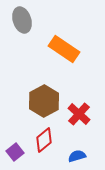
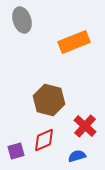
orange rectangle: moved 10 px right, 7 px up; rotated 56 degrees counterclockwise
brown hexagon: moved 5 px right, 1 px up; rotated 16 degrees counterclockwise
red cross: moved 6 px right, 12 px down
red diamond: rotated 15 degrees clockwise
purple square: moved 1 px right, 1 px up; rotated 24 degrees clockwise
